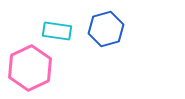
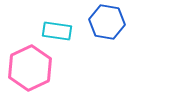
blue hexagon: moved 1 px right, 7 px up; rotated 24 degrees clockwise
